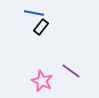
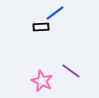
blue line: moved 21 px right; rotated 48 degrees counterclockwise
black rectangle: rotated 49 degrees clockwise
